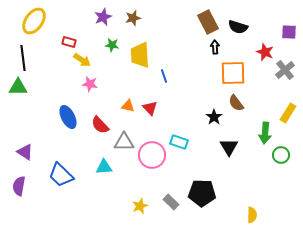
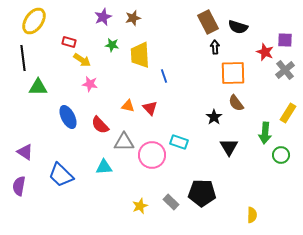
purple square: moved 4 px left, 8 px down
green triangle: moved 20 px right
